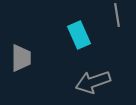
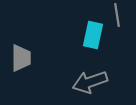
cyan rectangle: moved 14 px right; rotated 36 degrees clockwise
gray arrow: moved 3 px left
